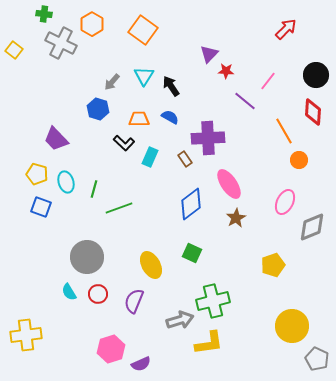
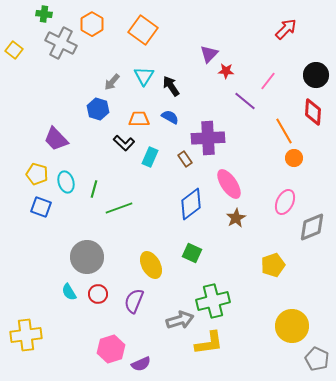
orange circle at (299, 160): moved 5 px left, 2 px up
